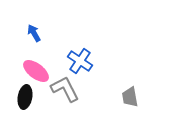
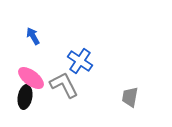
blue arrow: moved 1 px left, 3 px down
pink ellipse: moved 5 px left, 7 px down
gray L-shape: moved 1 px left, 4 px up
gray trapezoid: rotated 20 degrees clockwise
